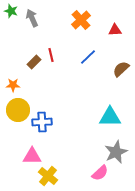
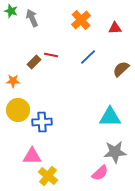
red triangle: moved 2 px up
red line: rotated 64 degrees counterclockwise
orange star: moved 4 px up
gray star: moved 1 px left; rotated 20 degrees clockwise
